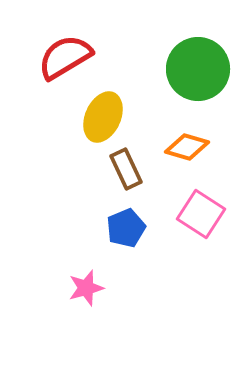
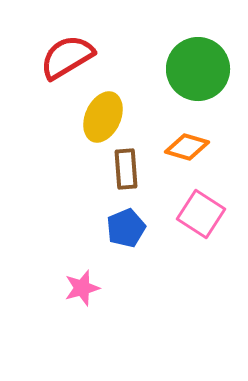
red semicircle: moved 2 px right
brown rectangle: rotated 21 degrees clockwise
pink star: moved 4 px left
